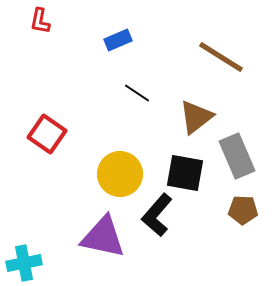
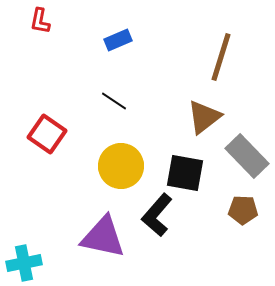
brown line: rotated 75 degrees clockwise
black line: moved 23 px left, 8 px down
brown triangle: moved 8 px right
gray rectangle: moved 10 px right; rotated 21 degrees counterclockwise
yellow circle: moved 1 px right, 8 px up
